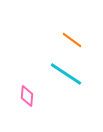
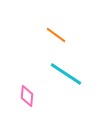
orange line: moved 16 px left, 5 px up
